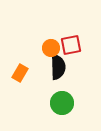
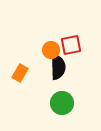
orange circle: moved 2 px down
